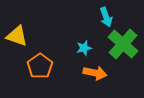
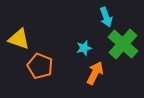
yellow triangle: moved 2 px right, 3 px down
orange pentagon: rotated 15 degrees counterclockwise
orange arrow: rotated 75 degrees counterclockwise
